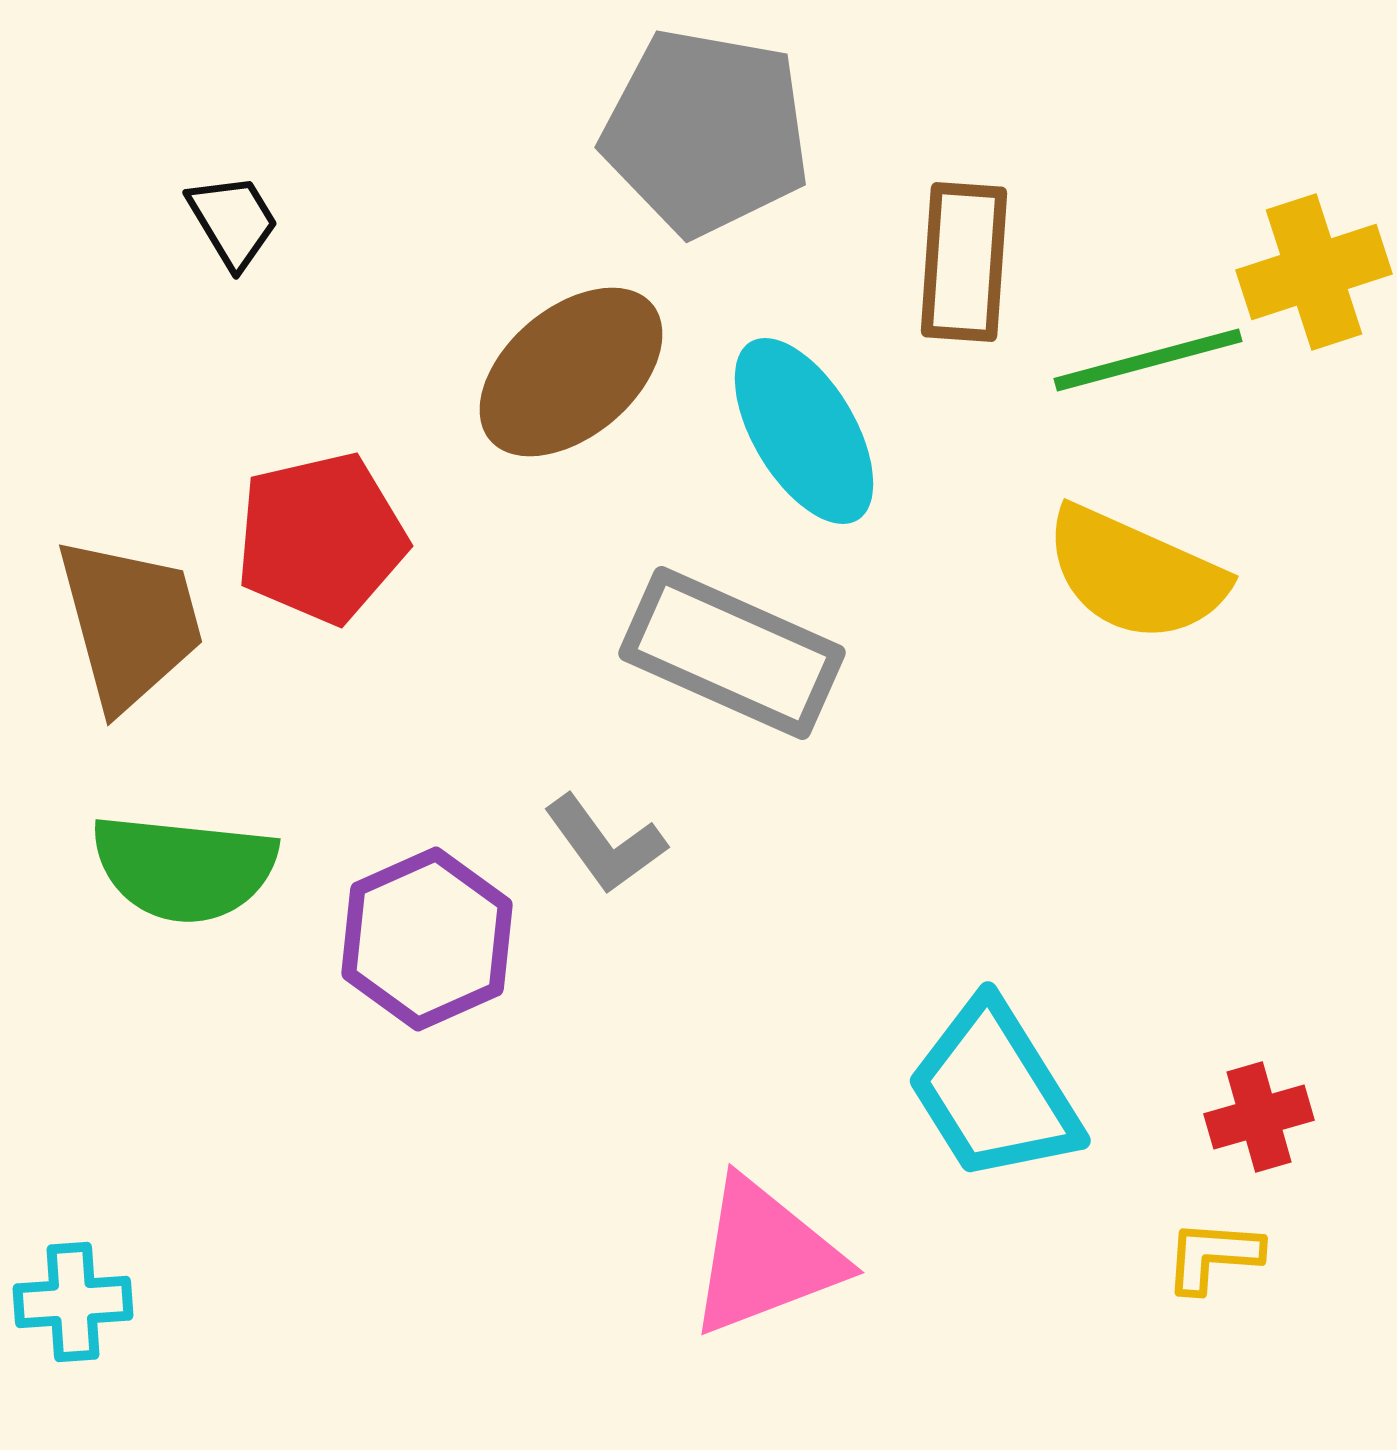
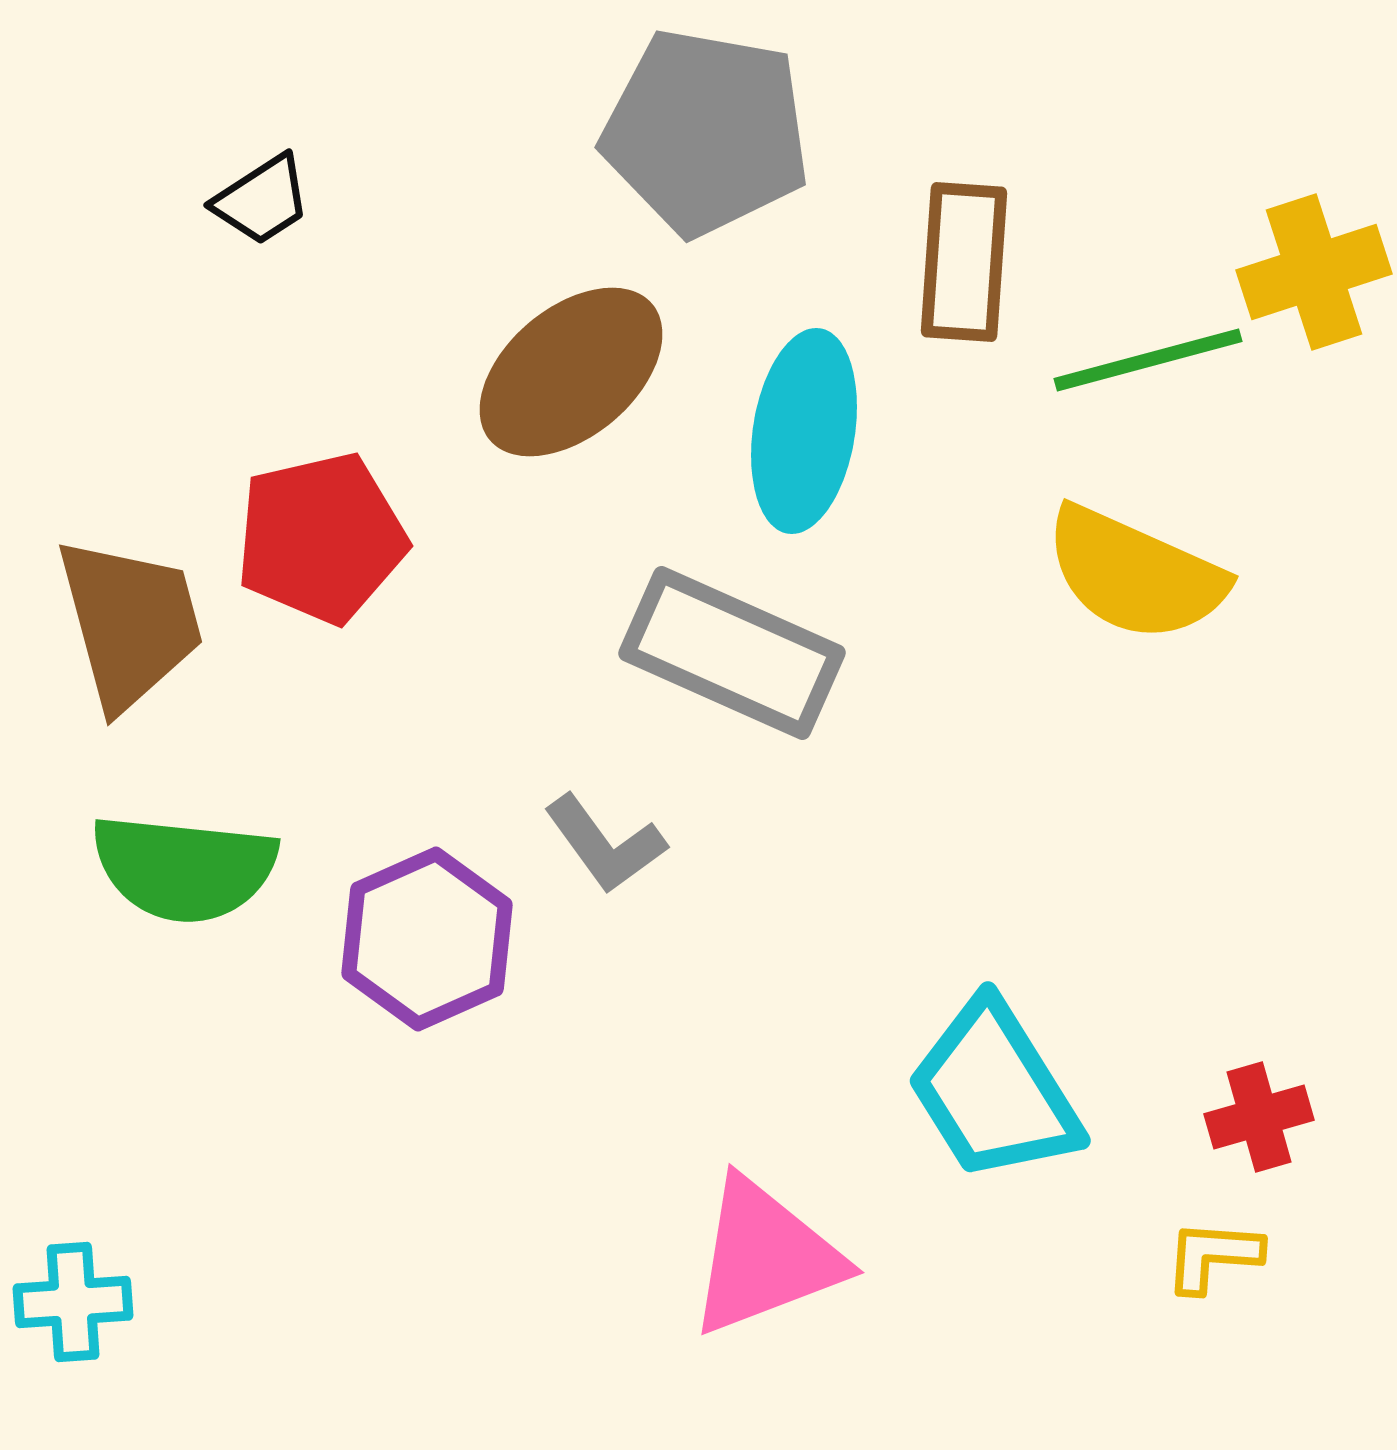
black trapezoid: moved 29 px right, 21 px up; rotated 88 degrees clockwise
cyan ellipse: rotated 40 degrees clockwise
